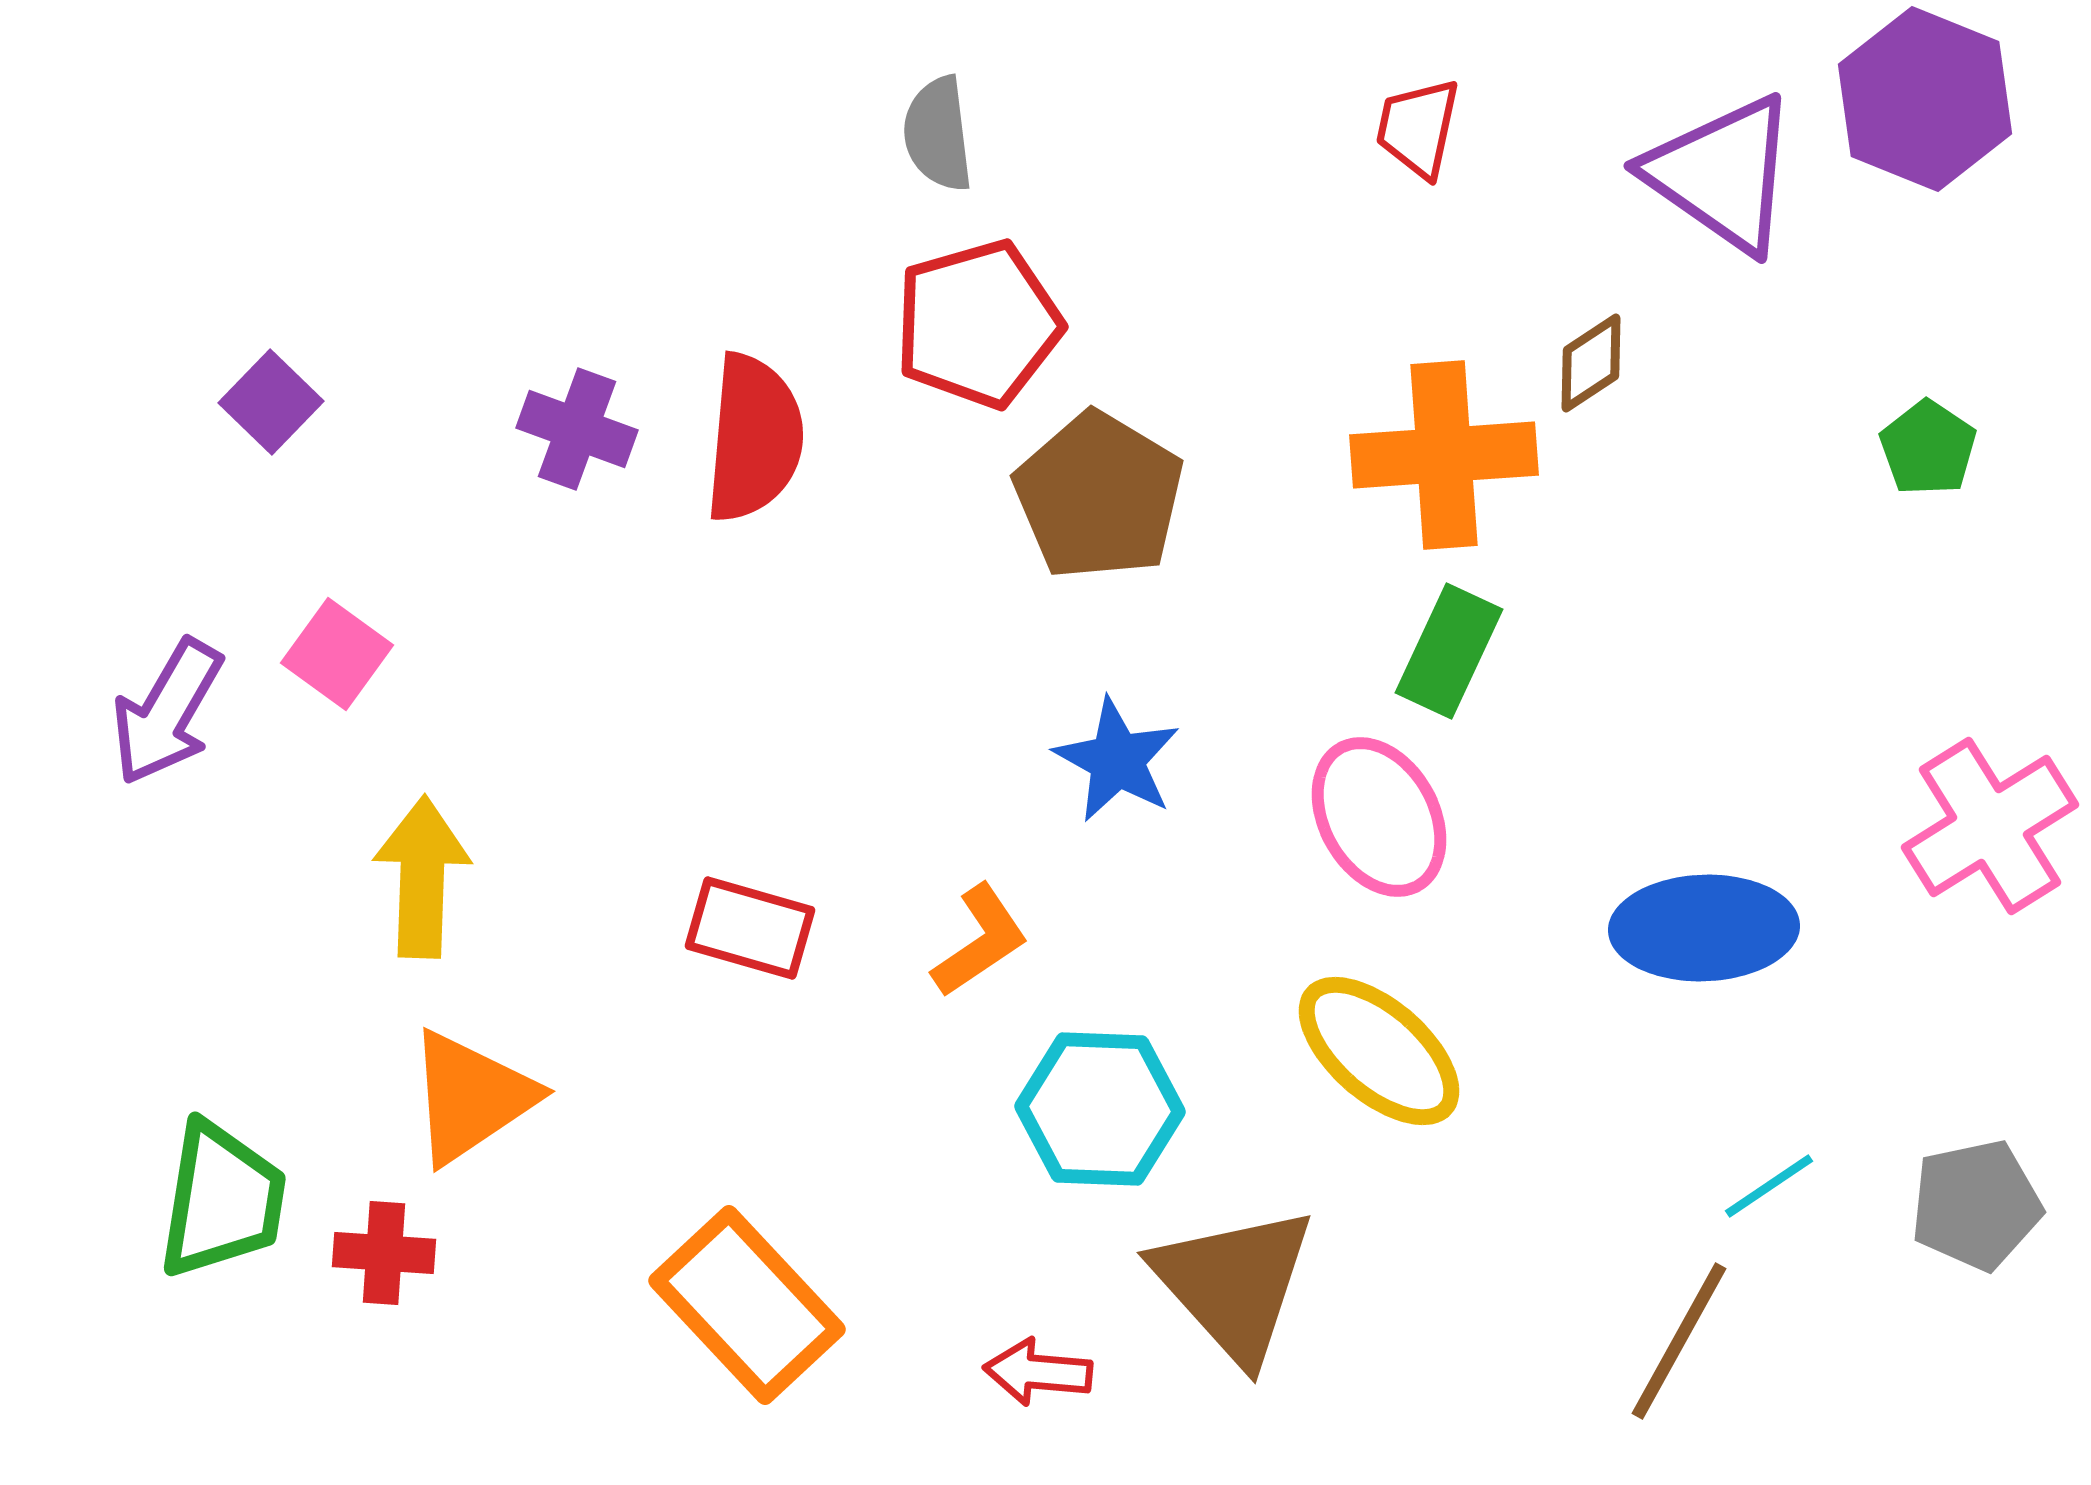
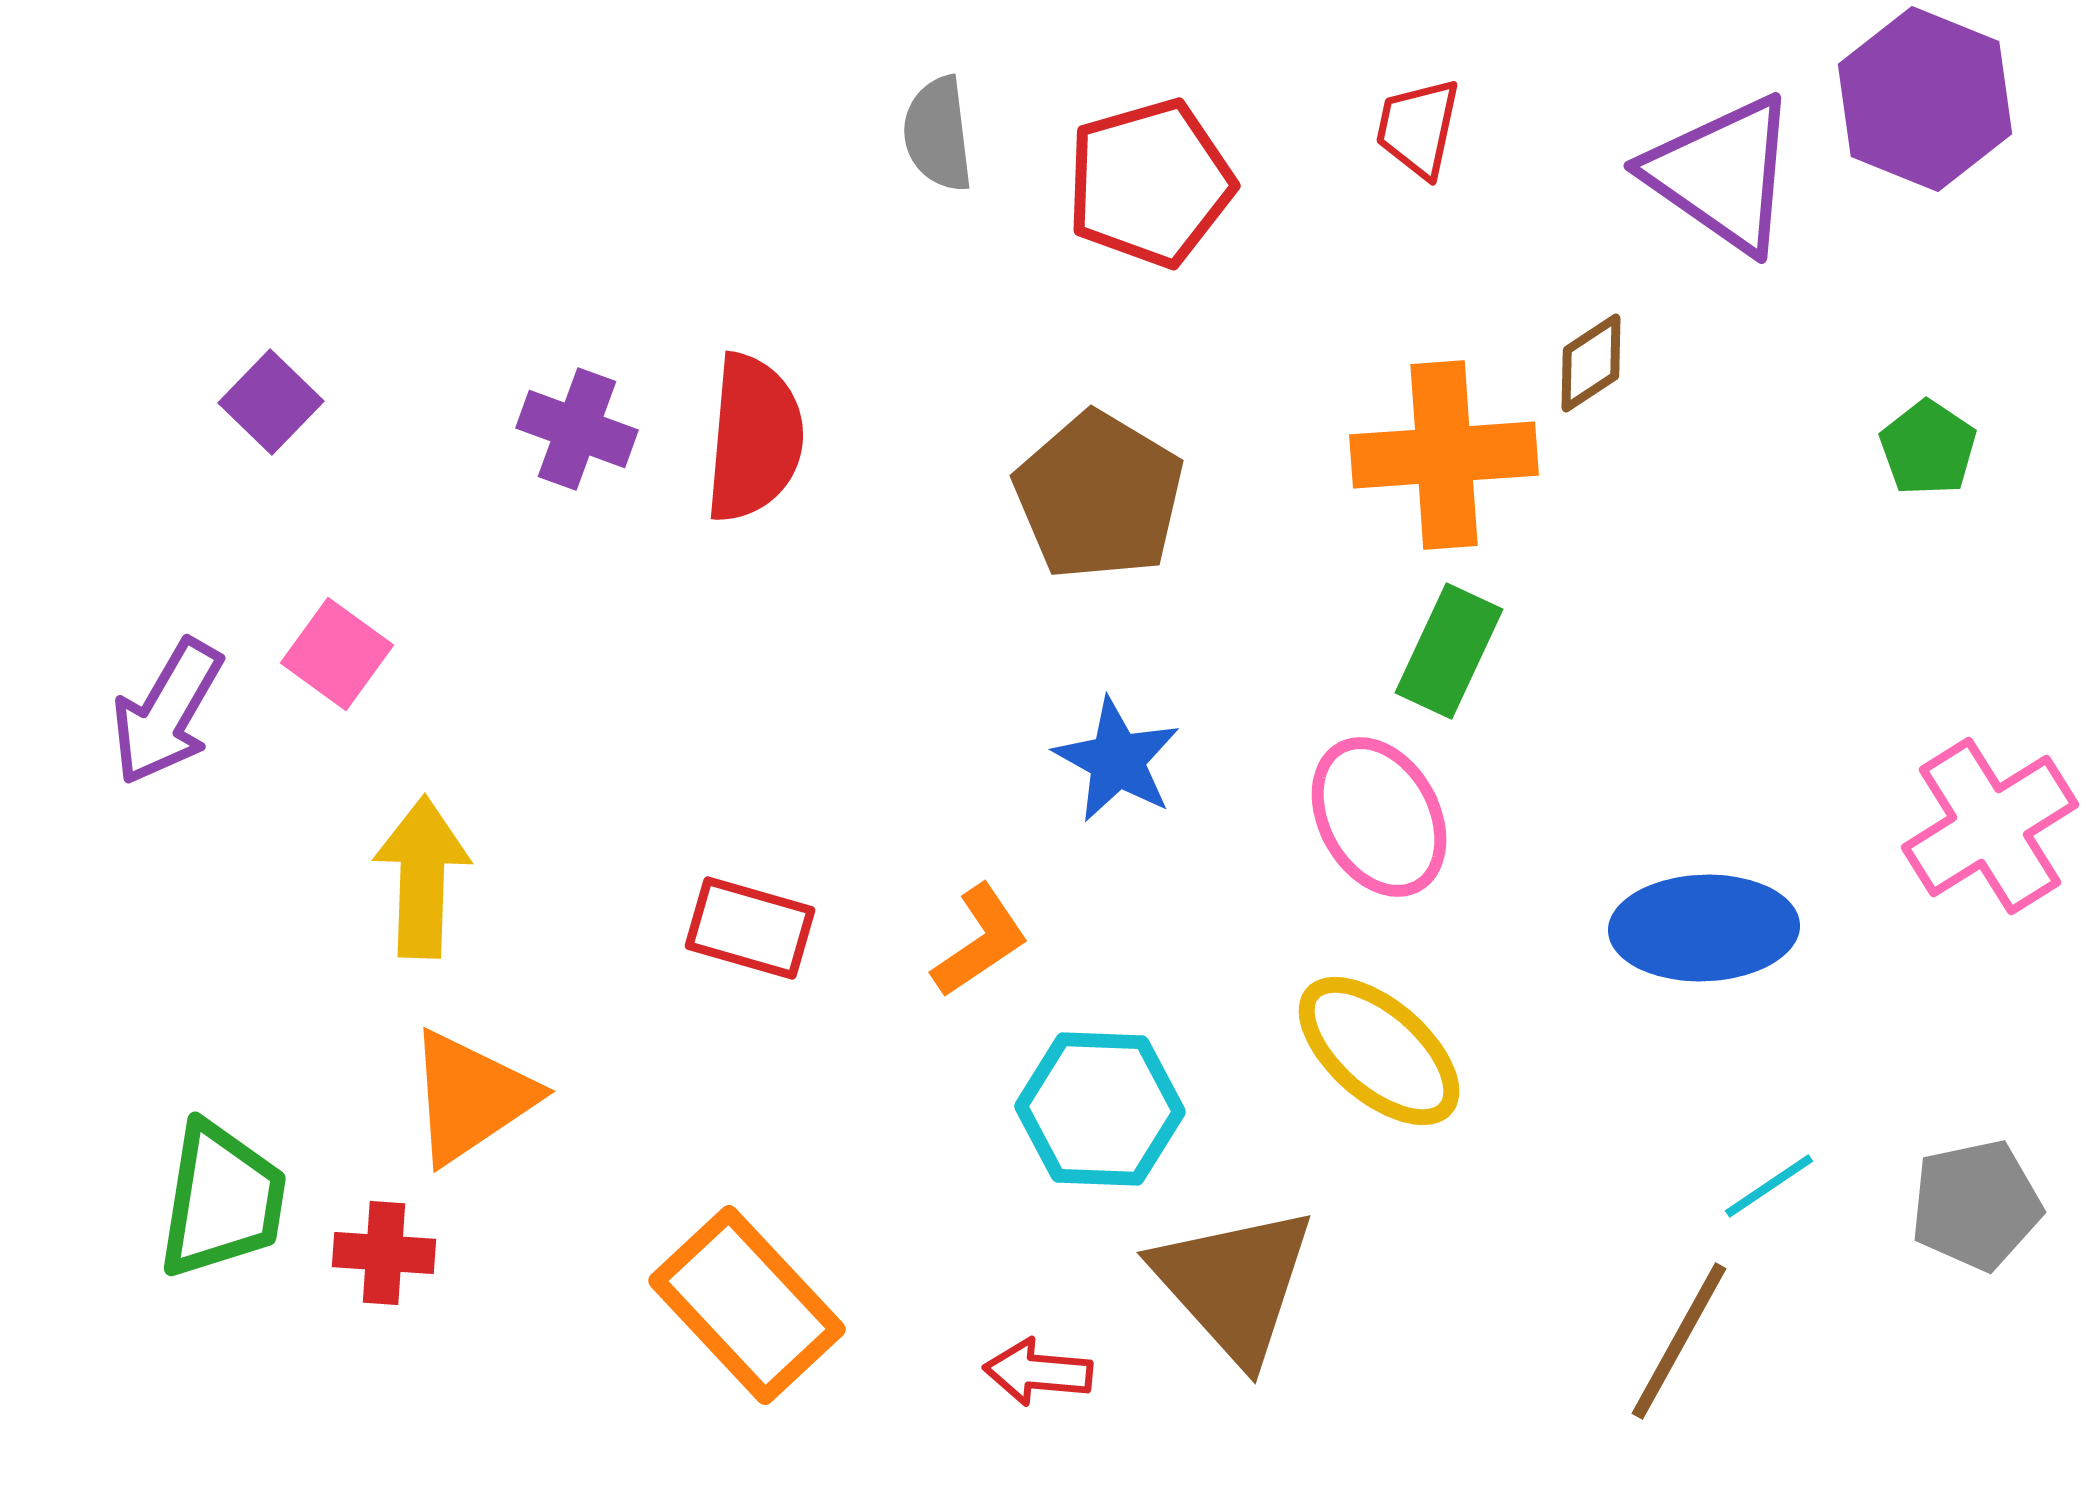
red pentagon: moved 172 px right, 141 px up
